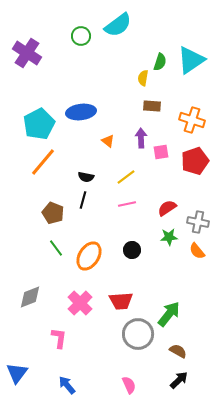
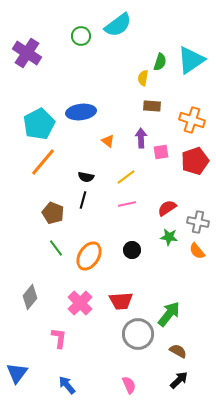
green star: rotated 12 degrees clockwise
gray diamond: rotated 30 degrees counterclockwise
